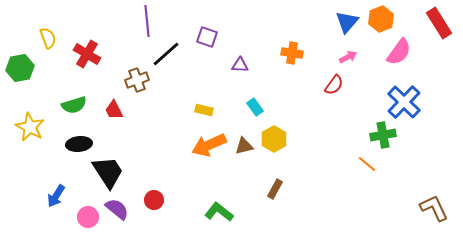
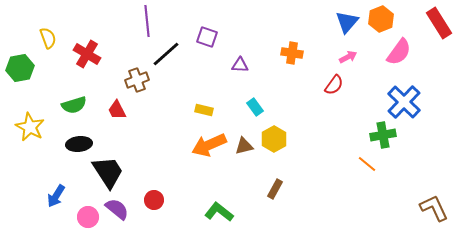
red trapezoid: moved 3 px right
